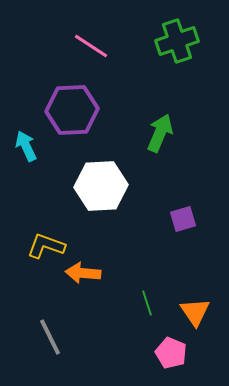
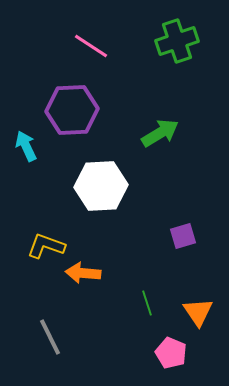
green arrow: rotated 36 degrees clockwise
purple square: moved 17 px down
orange triangle: moved 3 px right
